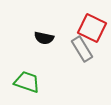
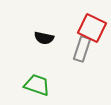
gray rectangle: rotated 50 degrees clockwise
green trapezoid: moved 10 px right, 3 px down
